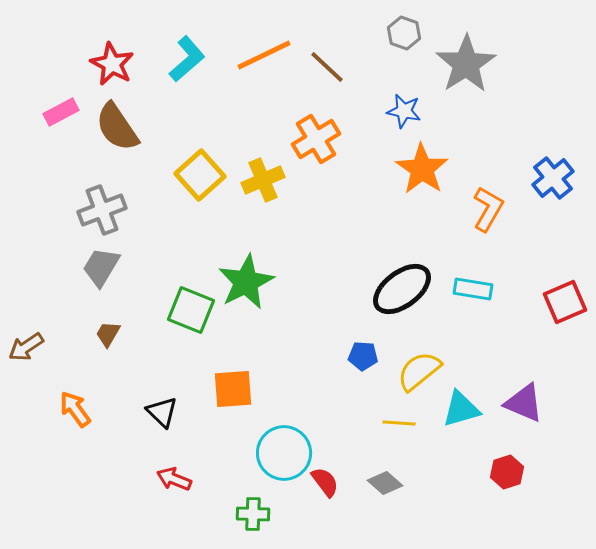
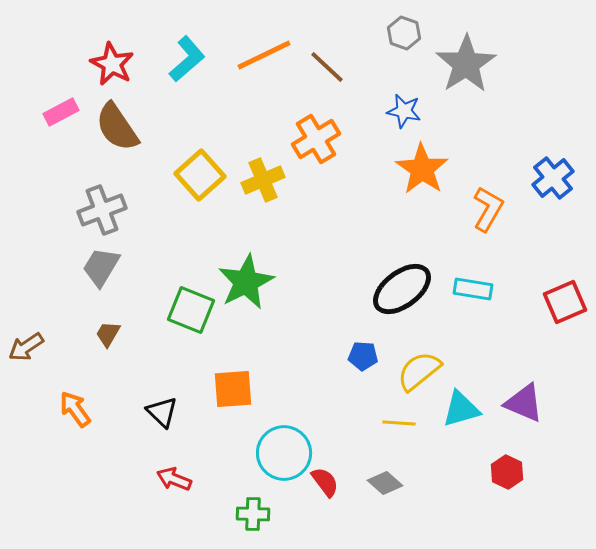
red hexagon: rotated 16 degrees counterclockwise
